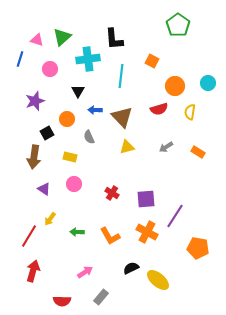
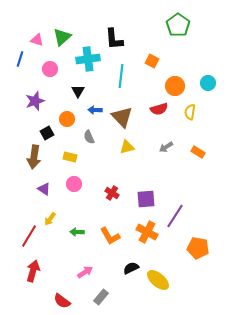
red semicircle at (62, 301): rotated 36 degrees clockwise
